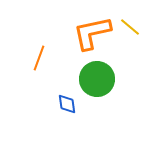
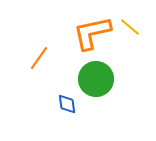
orange line: rotated 15 degrees clockwise
green circle: moved 1 px left
